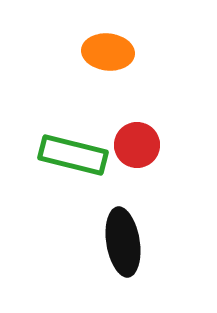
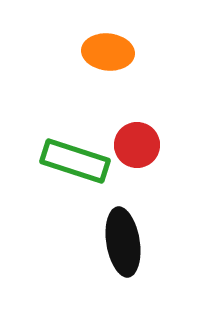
green rectangle: moved 2 px right, 6 px down; rotated 4 degrees clockwise
